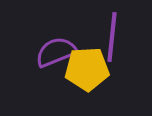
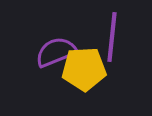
yellow pentagon: moved 3 px left
